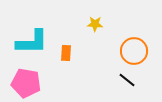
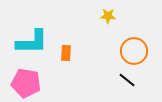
yellow star: moved 13 px right, 8 px up
